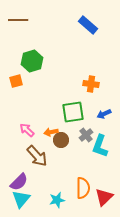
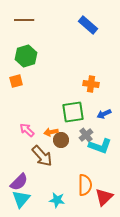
brown line: moved 6 px right
green hexagon: moved 6 px left, 5 px up
cyan L-shape: rotated 90 degrees counterclockwise
brown arrow: moved 5 px right
orange semicircle: moved 2 px right, 3 px up
cyan star: rotated 21 degrees clockwise
